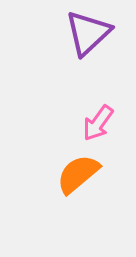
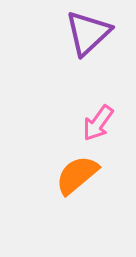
orange semicircle: moved 1 px left, 1 px down
